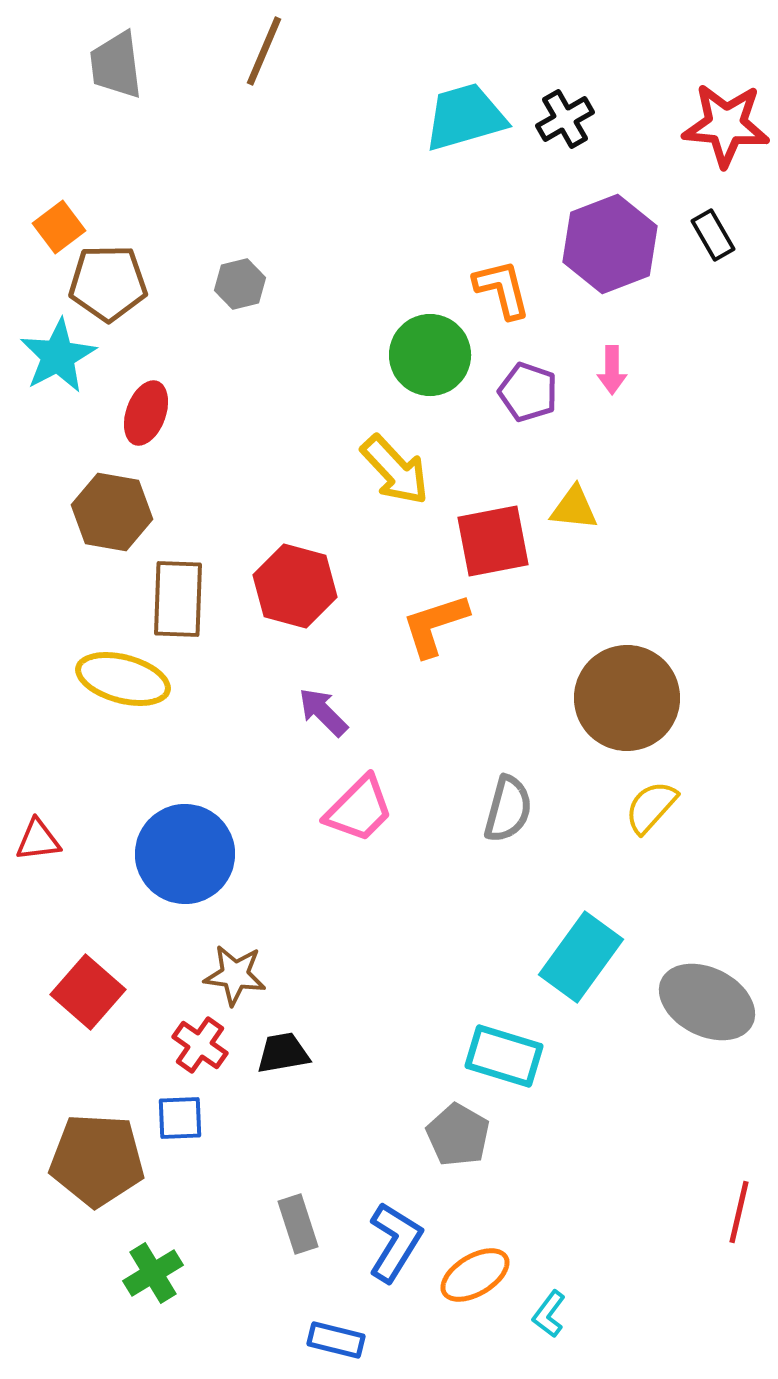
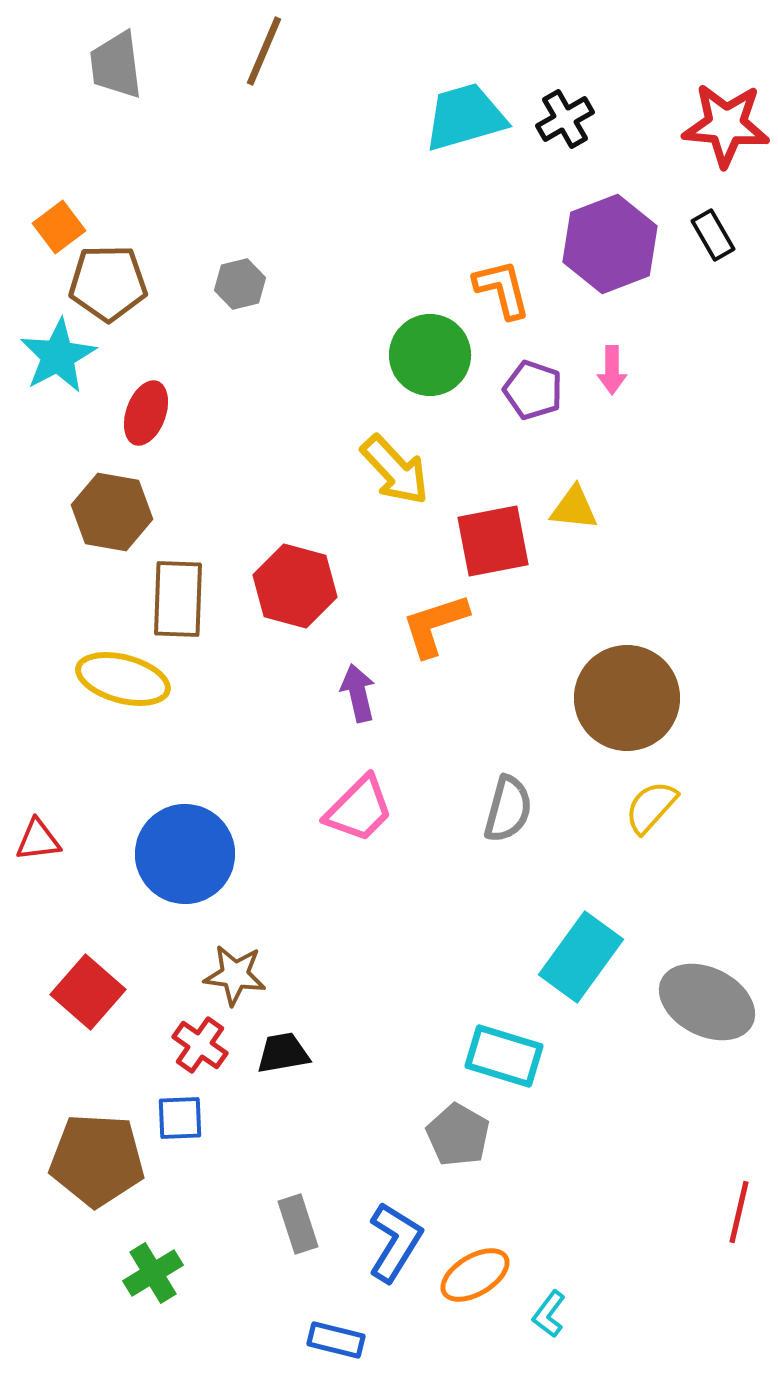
purple pentagon at (528, 392): moved 5 px right, 2 px up
purple arrow at (323, 712): moved 35 px right, 19 px up; rotated 32 degrees clockwise
